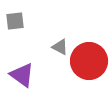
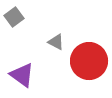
gray square: moved 1 px left, 4 px up; rotated 30 degrees counterclockwise
gray triangle: moved 4 px left, 5 px up
